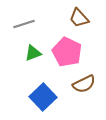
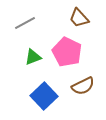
gray line: moved 1 px right, 1 px up; rotated 10 degrees counterclockwise
green triangle: moved 4 px down
brown semicircle: moved 1 px left, 2 px down
blue square: moved 1 px right, 1 px up
